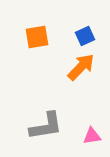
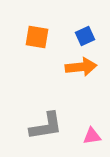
orange square: rotated 20 degrees clockwise
orange arrow: rotated 40 degrees clockwise
